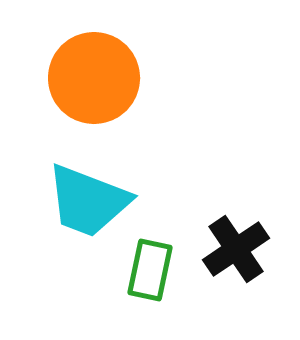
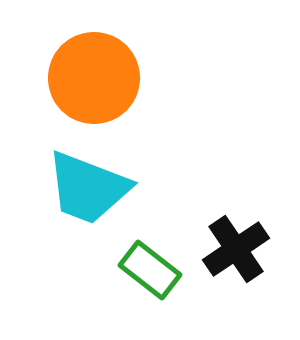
cyan trapezoid: moved 13 px up
green rectangle: rotated 64 degrees counterclockwise
